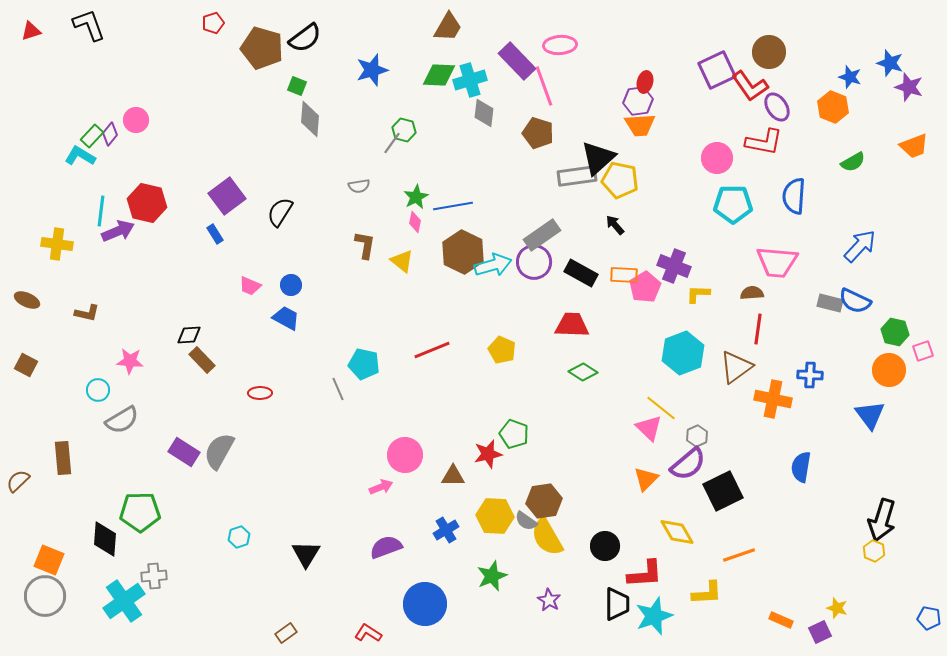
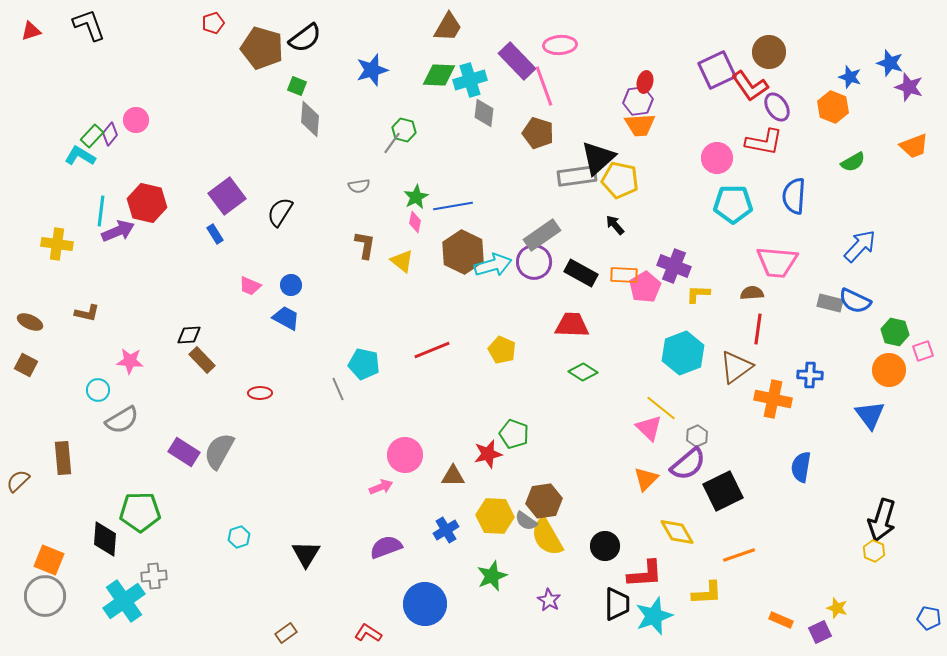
brown ellipse at (27, 300): moved 3 px right, 22 px down
